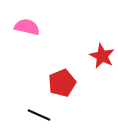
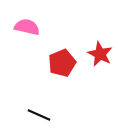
red star: moved 2 px left, 2 px up
red pentagon: moved 20 px up
